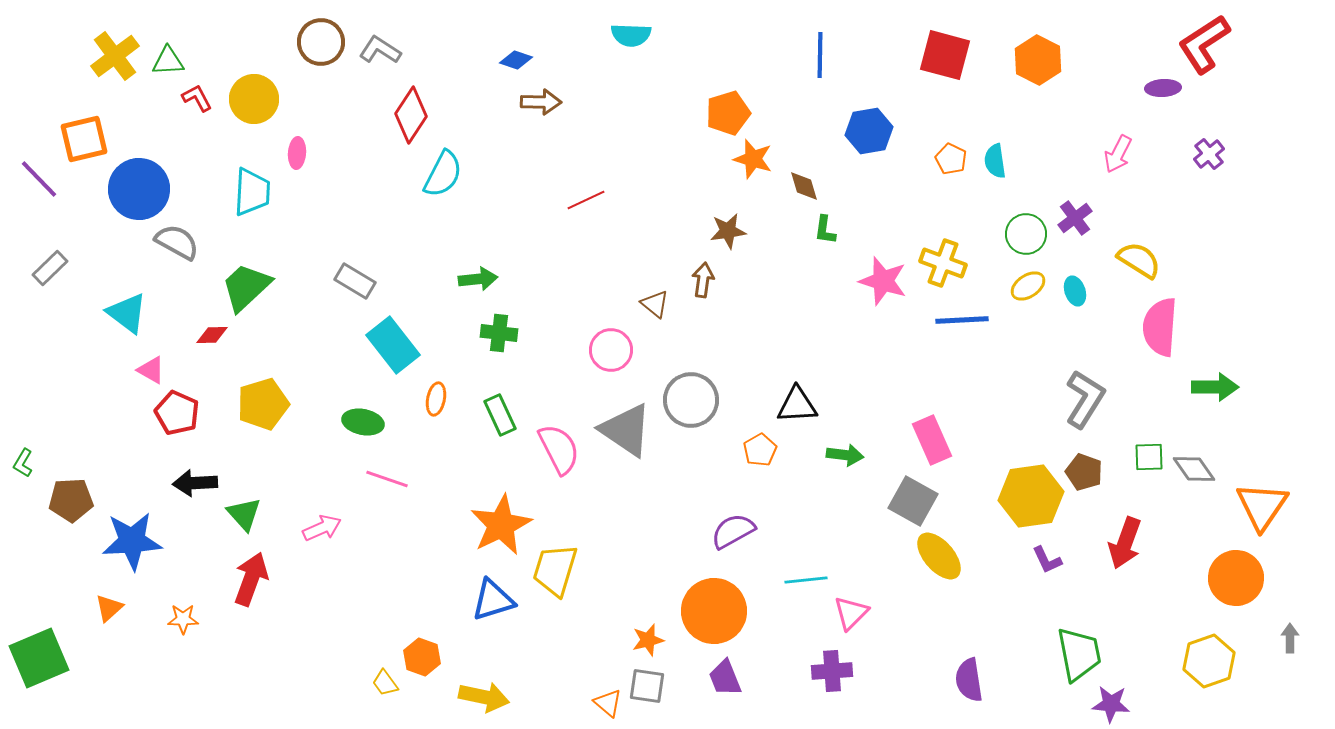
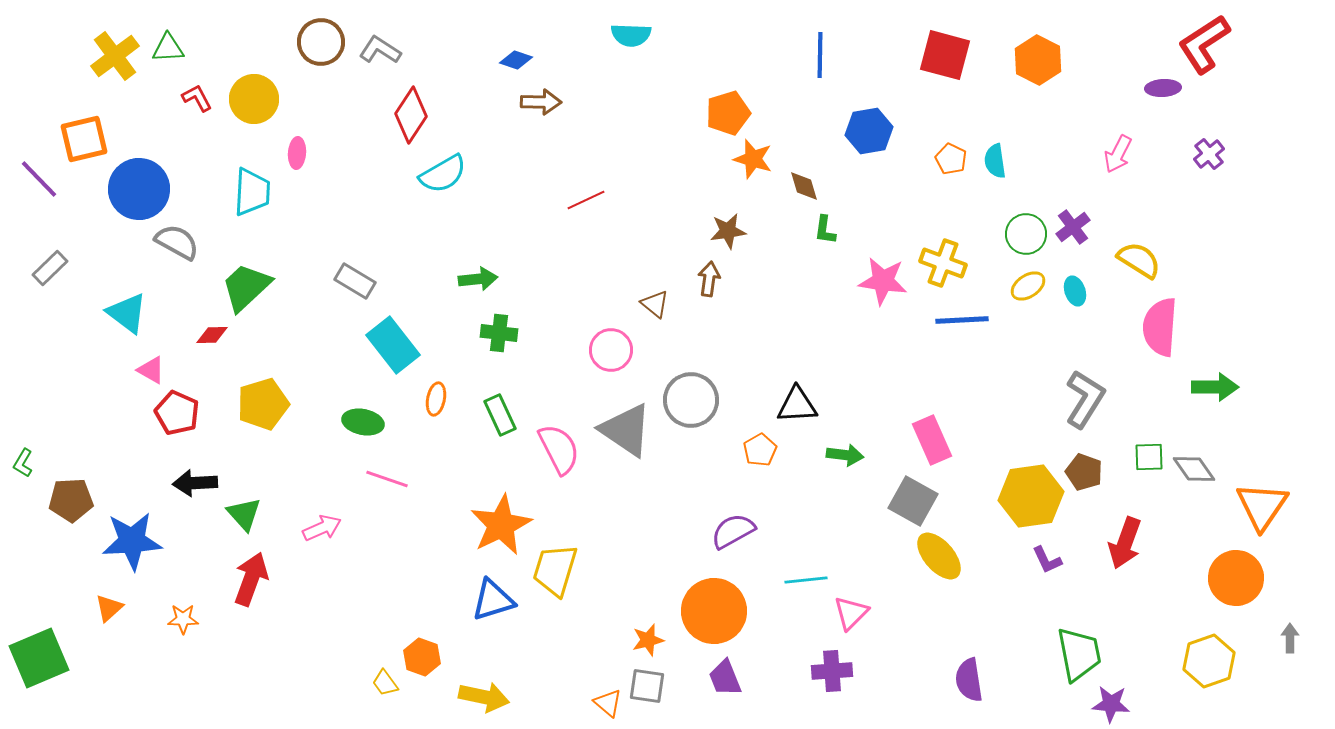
green triangle at (168, 61): moved 13 px up
cyan semicircle at (443, 174): rotated 33 degrees clockwise
purple cross at (1075, 218): moved 2 px left, 9 px down
brown arrow at (703, 280): moved 6 px right, 1 px up
pink star at (883, 281): rotated 9 degrees counterclockwise
